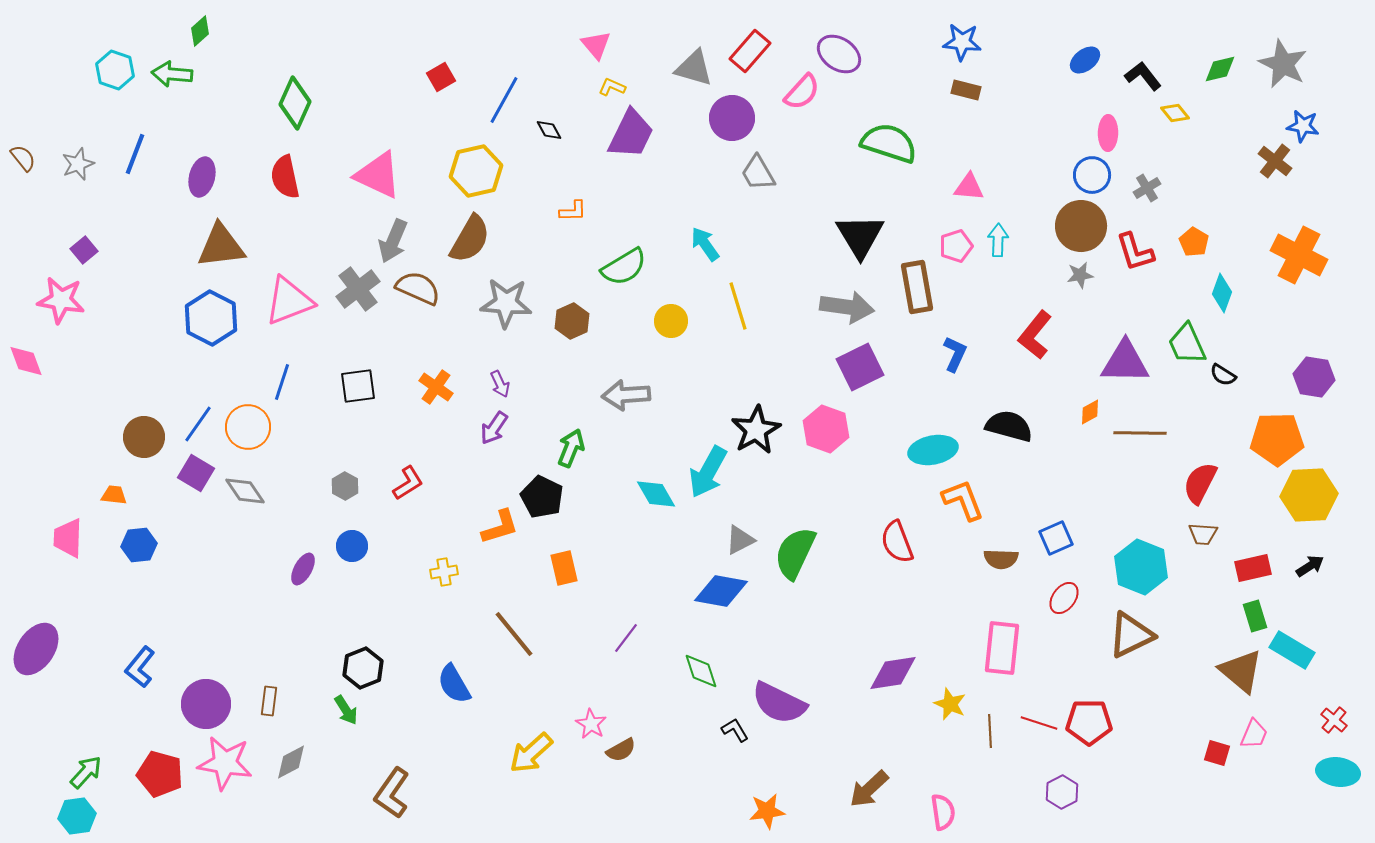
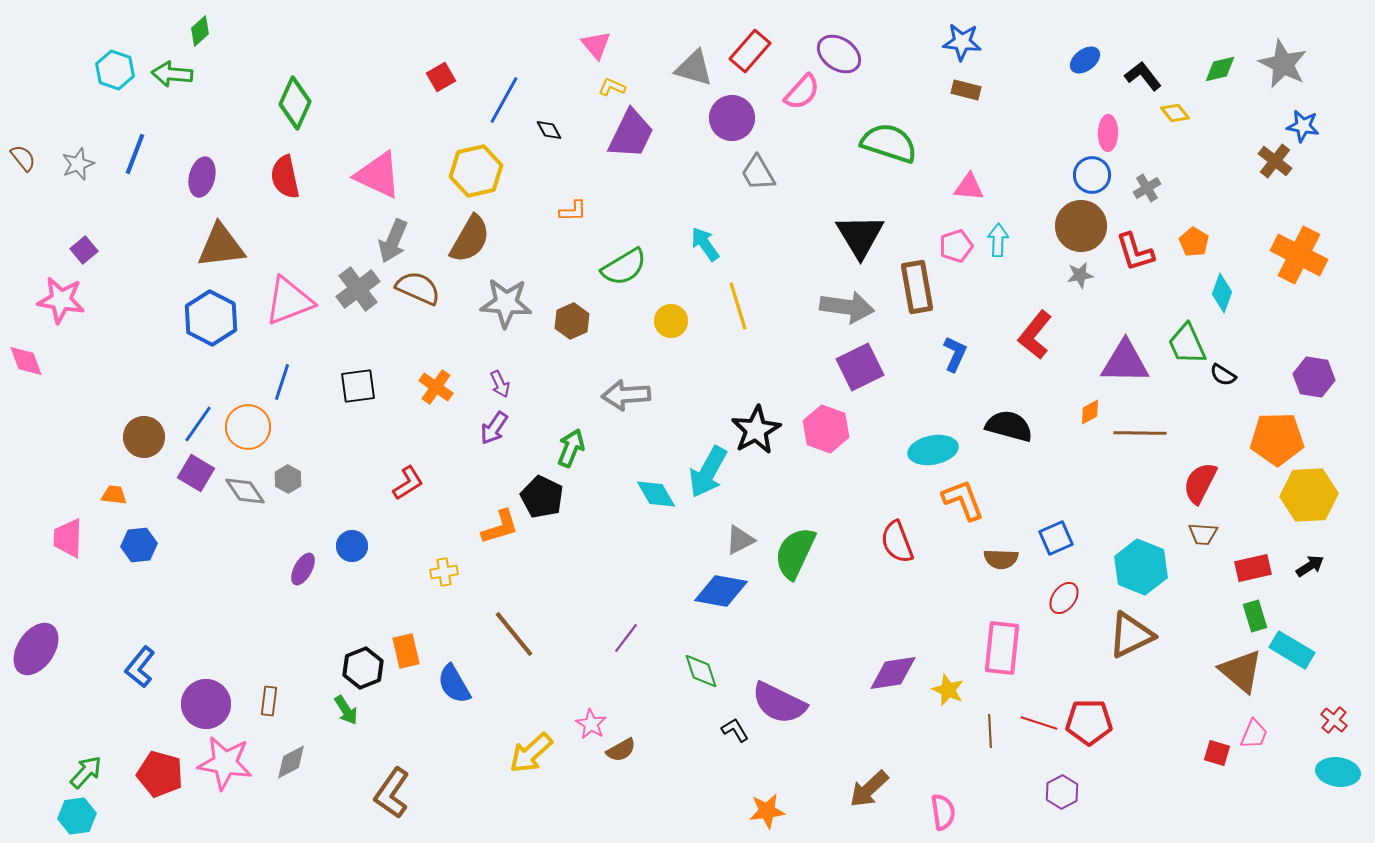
gray hexagon at (345, 486): moved 57 px left, 7 px up
orange rectangle at (564, 568): moved 158 px left, 83 px down
yellow star at (950, 704): moved 2 px left, 14 px up
